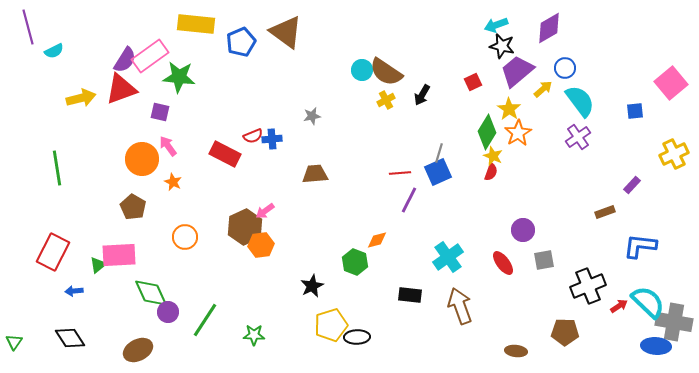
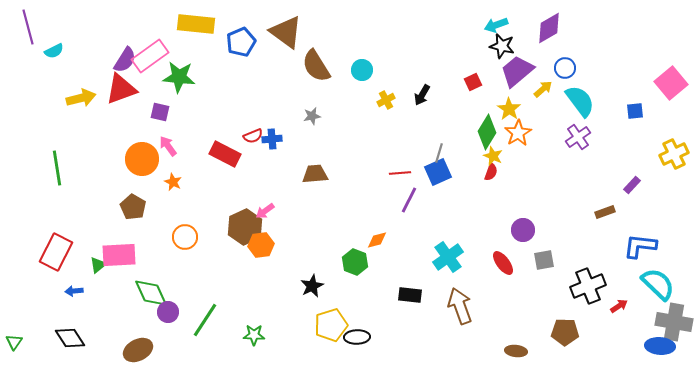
brown semicircle at (386, 72): moved 70 px left, 6 px up; rotated 24 degrees clockwise
red rectangle at (53, 252): moved 3 px right
cyan semicircle at (648, 302): moved 10 px right, 18 px up
blue ellipse at (656, 346): moved 4 px right
